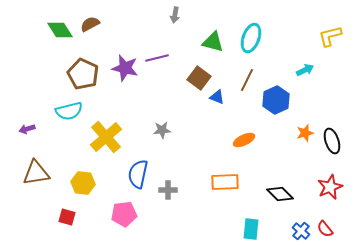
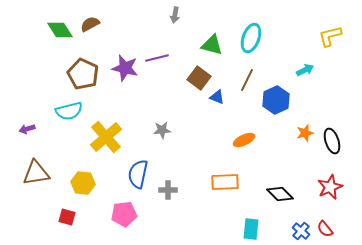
green triangle: moved 1 px left, 3 px down
